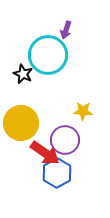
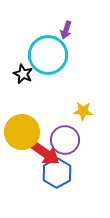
yellow circle: moved 1 px right, 9 px down
